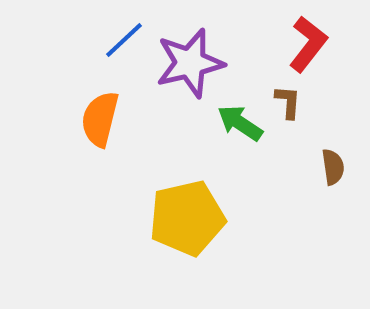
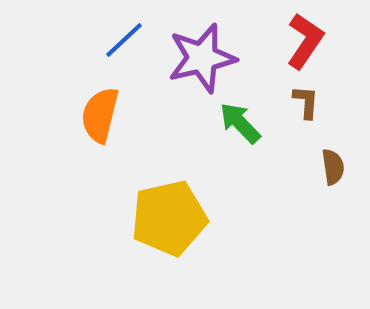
red L-shape: moved 3 px left, 3 px up; rotated 4 degrees counterclockwise
purple star: moved 12 px right, 5 px up
brown L-shape: moved 18 px right
orange semicircle: moved 4 px up
green arrow: rotated 12 degrees clockwise
yellow pentagon: moved 18 px left
